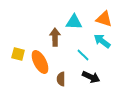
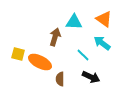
orange triangle: rotated 18 degrees clockwise
brown arrow: rotated 18 degrees clockwise
cyan arrow: moved 2 px down
orange ellipse: rotated 35 degrees counterclockwise
brown semicircle: moved 1 px left
